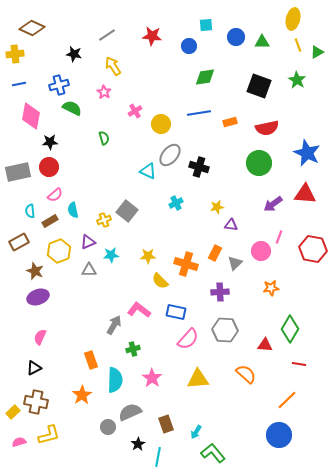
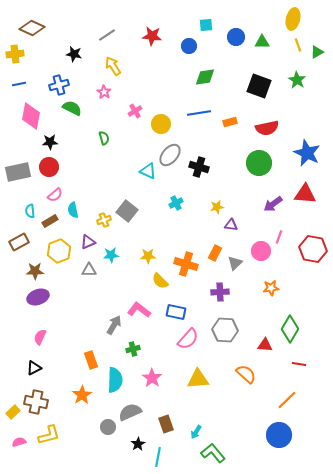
brown star at (35, 271): rotated 24 degrees counterclockwise
